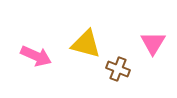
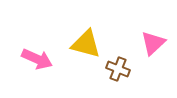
pink triangle: rotated 16 degrees clockwise
pink arrow: moved 1 px right, 3 px down
